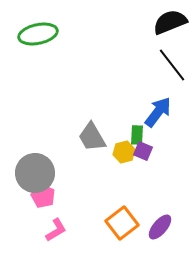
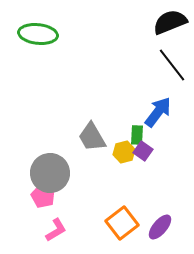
green ellipse: rotated 18 degrees clockwise
purple square: rotated 12 degrees clockwise
gray circle: moved 15 px right
